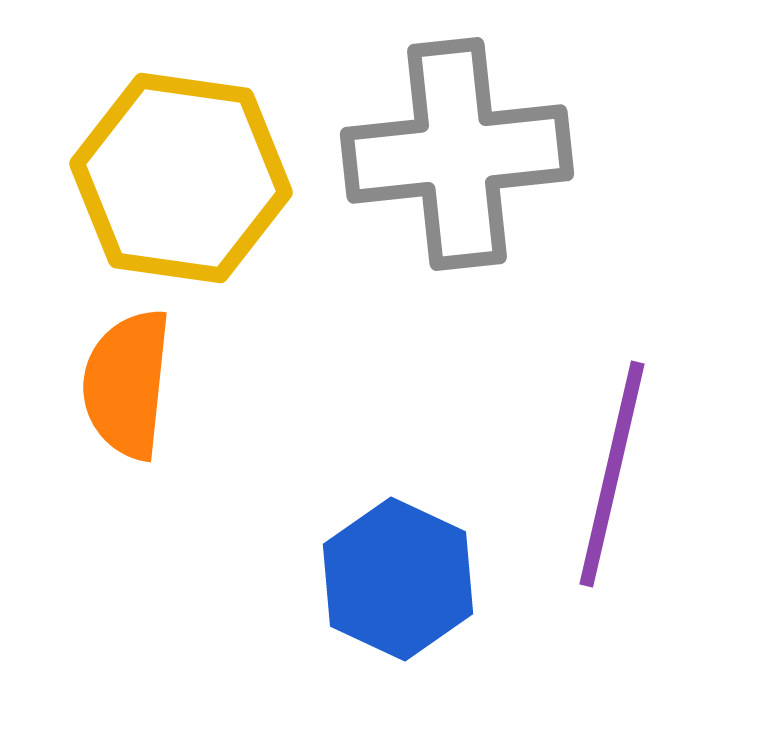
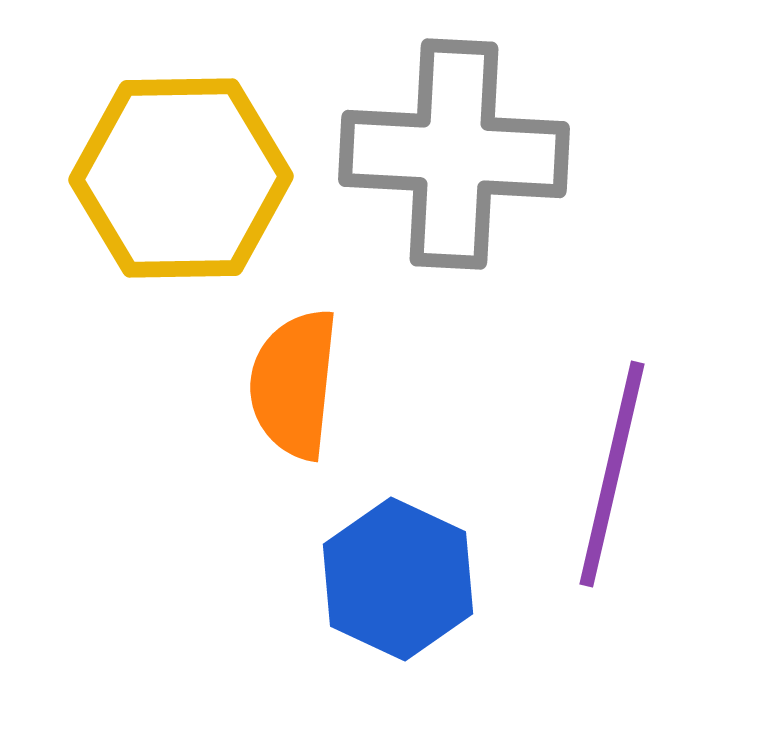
gray cross: moved 3 px left; rotated 9 degrees clockwise
yellow hexagon: rotated 9 degrees counterclockwise
orange semicircle: moved 167 px right
